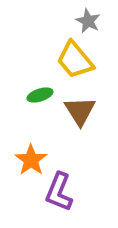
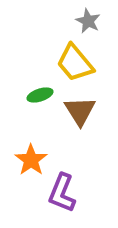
yellow trapezoid: moved 3 px down
purple L-shape: moved 3 px right, 1 px down
